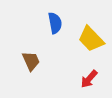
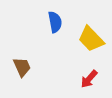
blue semicircle: moved 1 px up
brown trapezoid: moved 9 px left, 6 px down
